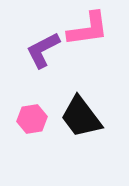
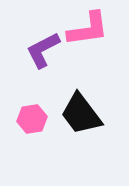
black trapezoid: moved 3 px up
